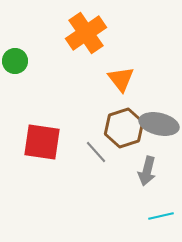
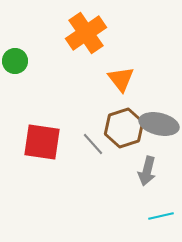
gray line: moved 3 px left, 8 px up
